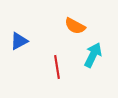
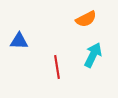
orange semicircle: moved 11 px right, 7 px up; rotated 55 degrees counterclockwise
blue triangle: rotated 30 degrees clockwise
